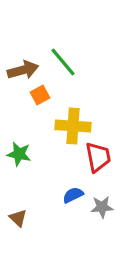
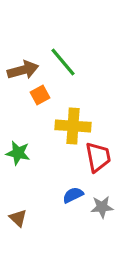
green star: moved 1 px left, 1 px up
